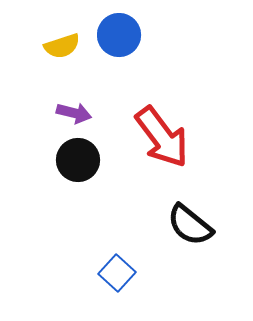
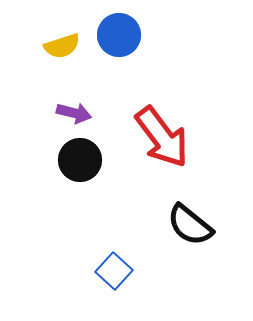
black circle: moved 2 px right
blue square: moved 3 px left, 2 px up
